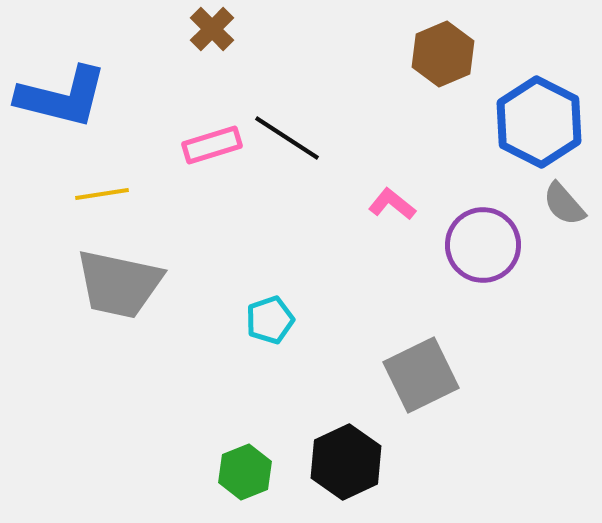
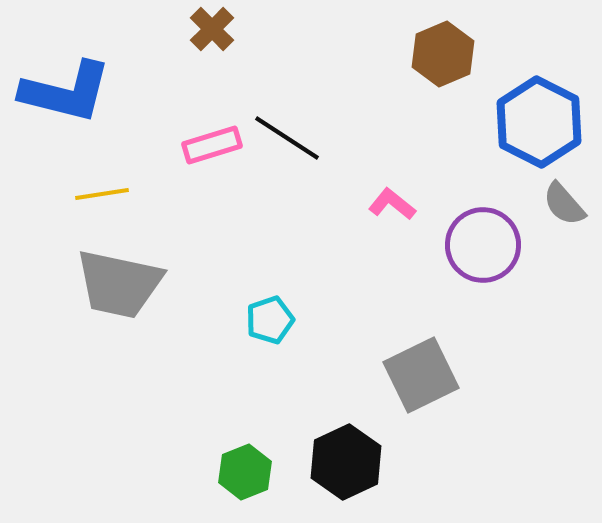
blue L-shape: moved 4 px right, 5 px up
